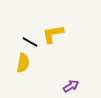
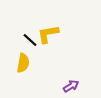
yellow L-shape: moved 5 px left
black line: moved 2 px up; rotated 14 degrees clockwise
